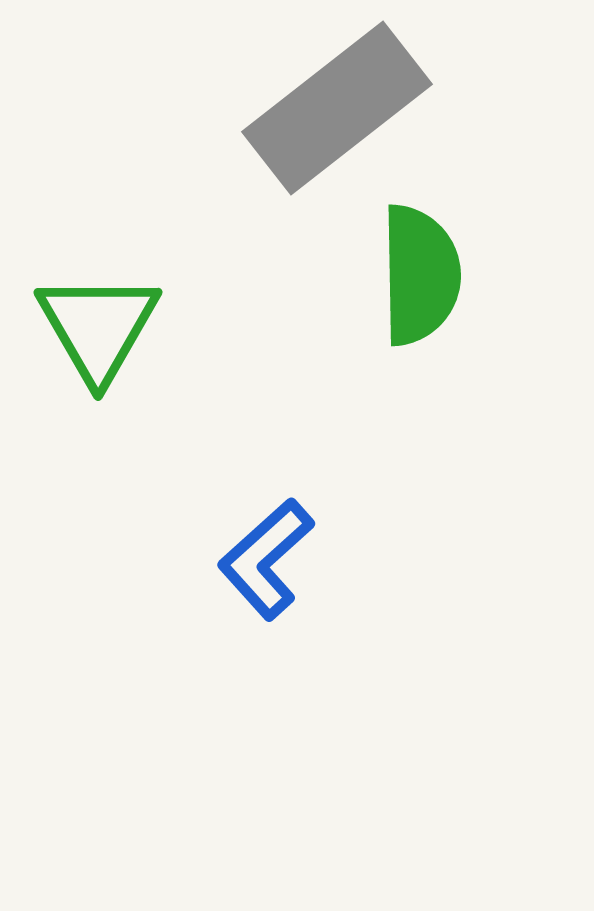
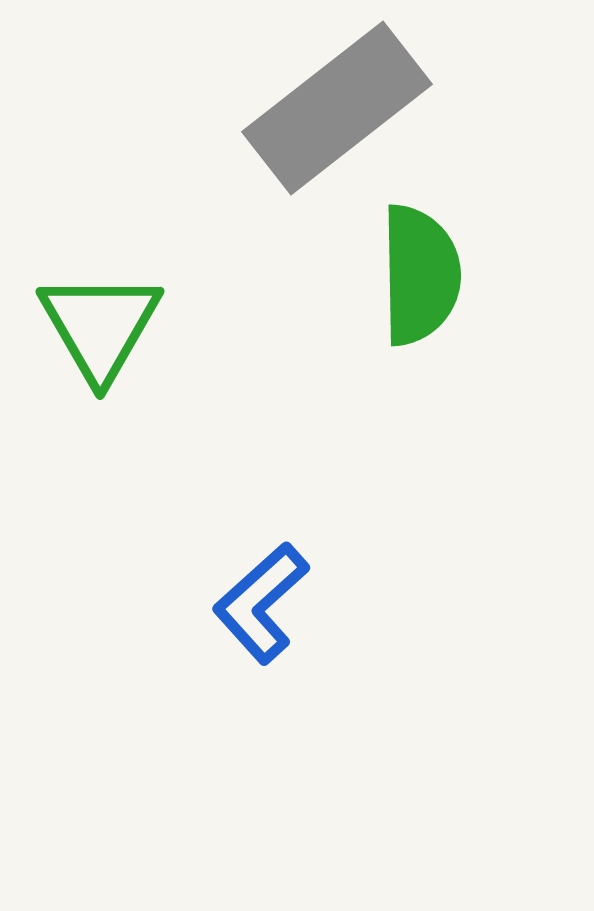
green triangle: moved 2 px right, 1 px up
blue L-shape: moved 5 px left, 44 px down
